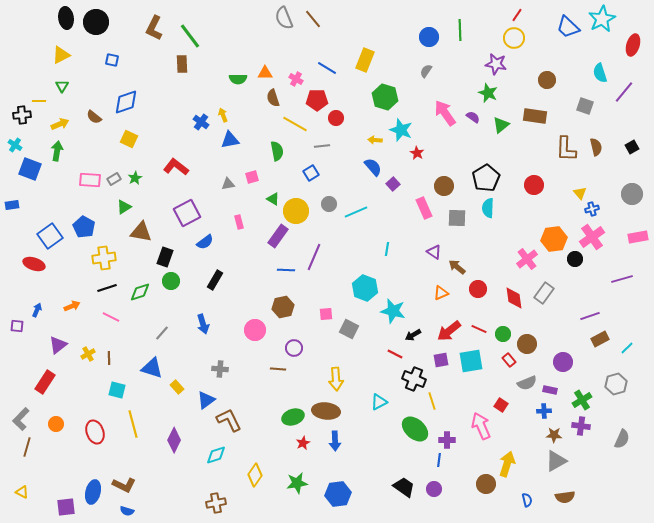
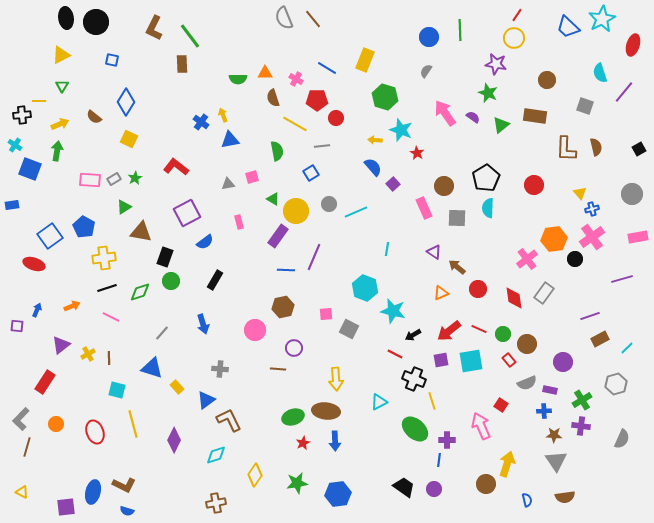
blue diamond at (126, 102): rotated 40 degrees counterclockwise
black square at (632, 147): moved 7 px right, 2 px down
purple triangle at (58, 345): moved 3 px right
gray triangle at (556, 461): rotated 35 degrees counterclockwise
